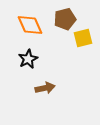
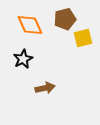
black star: moved 5 px left
